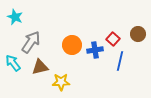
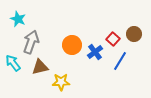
cyan star: moved 3 px right, 2 px down
brown circle: moved 4 px left
gray arrow: rotated 15 degrees counterclockwise
blue cross: moved 2 px down; rotated 28 degrees counterclockwise
blue line: rotated 18 degrees clockwise
